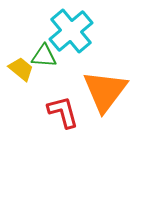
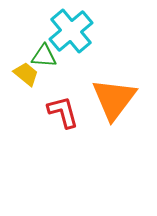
yellow trapezoid: moved 5 px right, 5 px down
orange triangle: moved 9 px right, 8 px down
